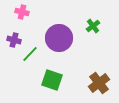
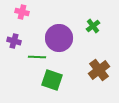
purple cross: moved 1 px down
green line: moved 7 px right, 3 px down; rotated 48 degrees clockwise
brown cross: moved 13 px up
